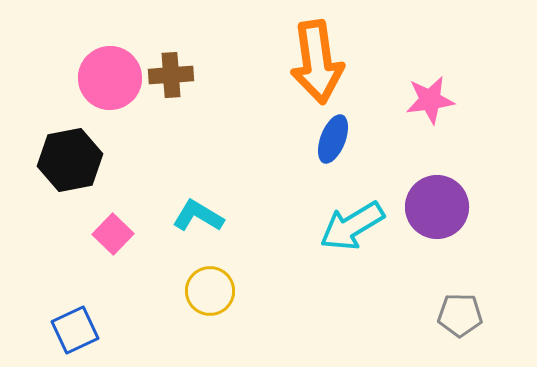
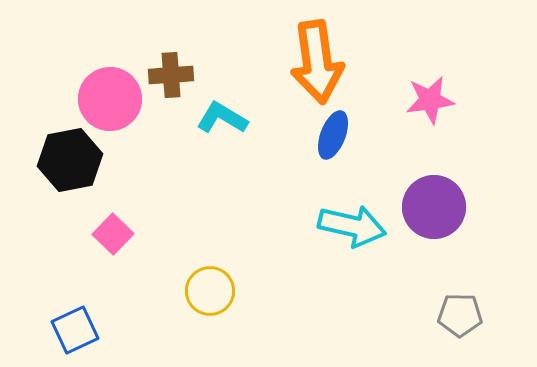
pink circle: moved 21 px down
blue ellipse: moved 4 px up
purple circle: moved 3 px left
cyan L-shape: moved 24 px right, 98 px up
cyan arrow: rotated 136 degrees counterclockwise
